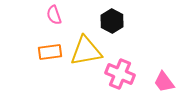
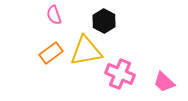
black hexagon: moved 8 px left
orange rectangle: moved 1 px right, 1 px down; rotated 30 degrees counterclockwise
pink trapezoid: rotated 10 degrees counterclockwise
